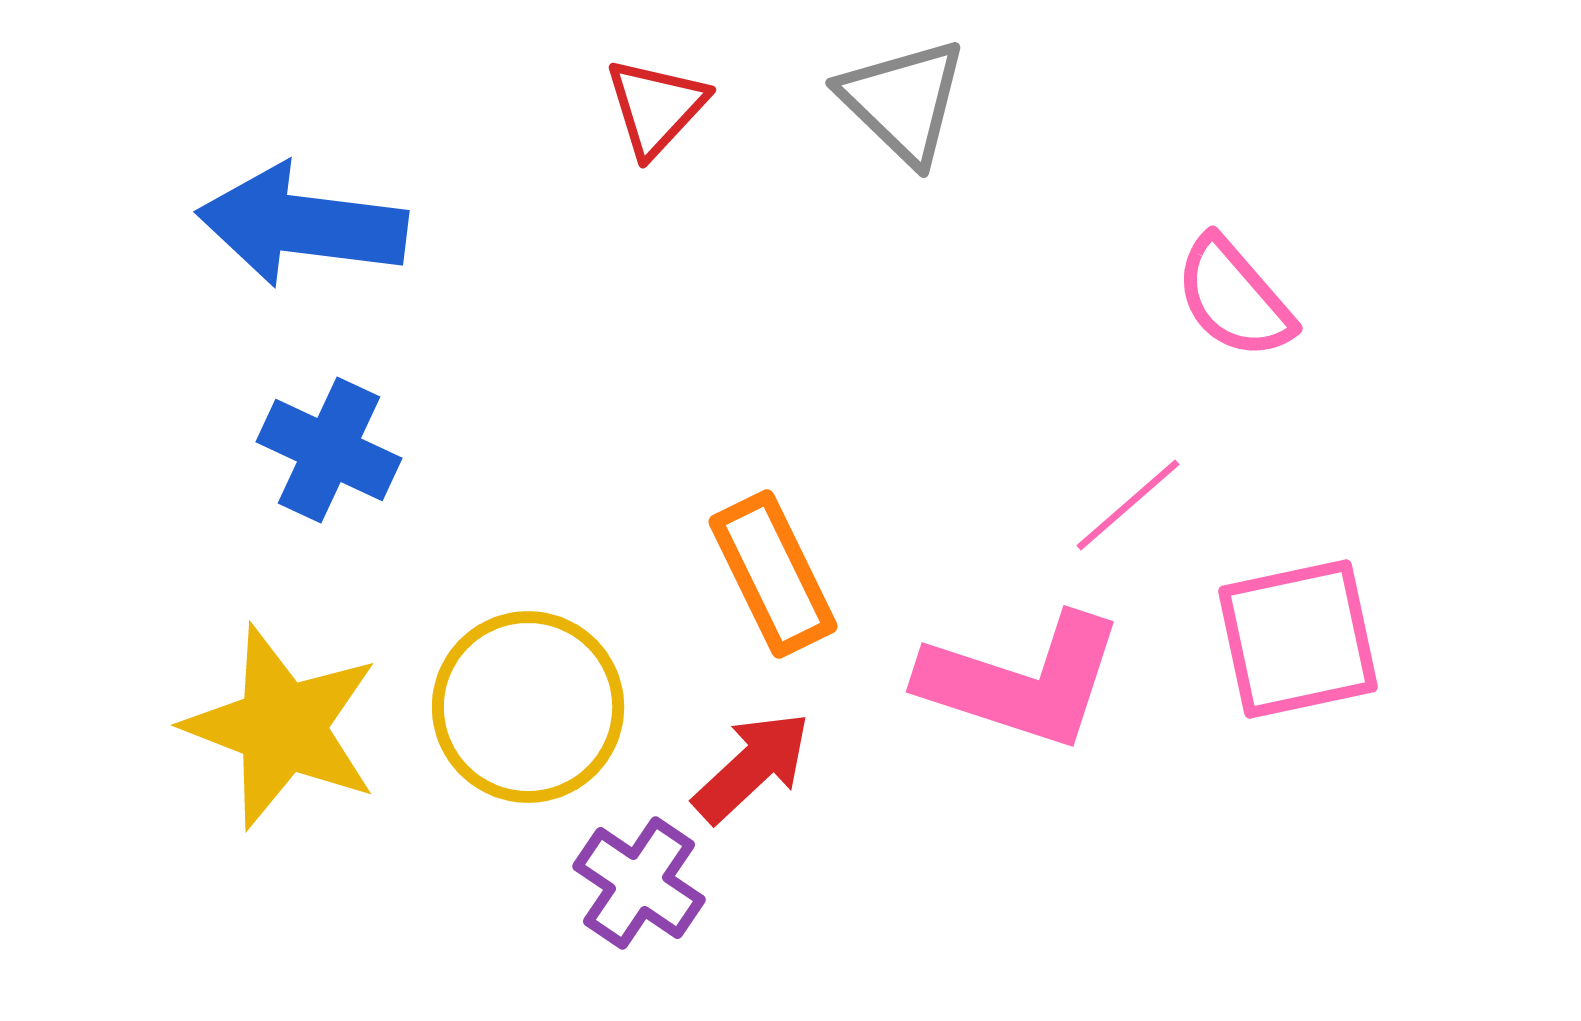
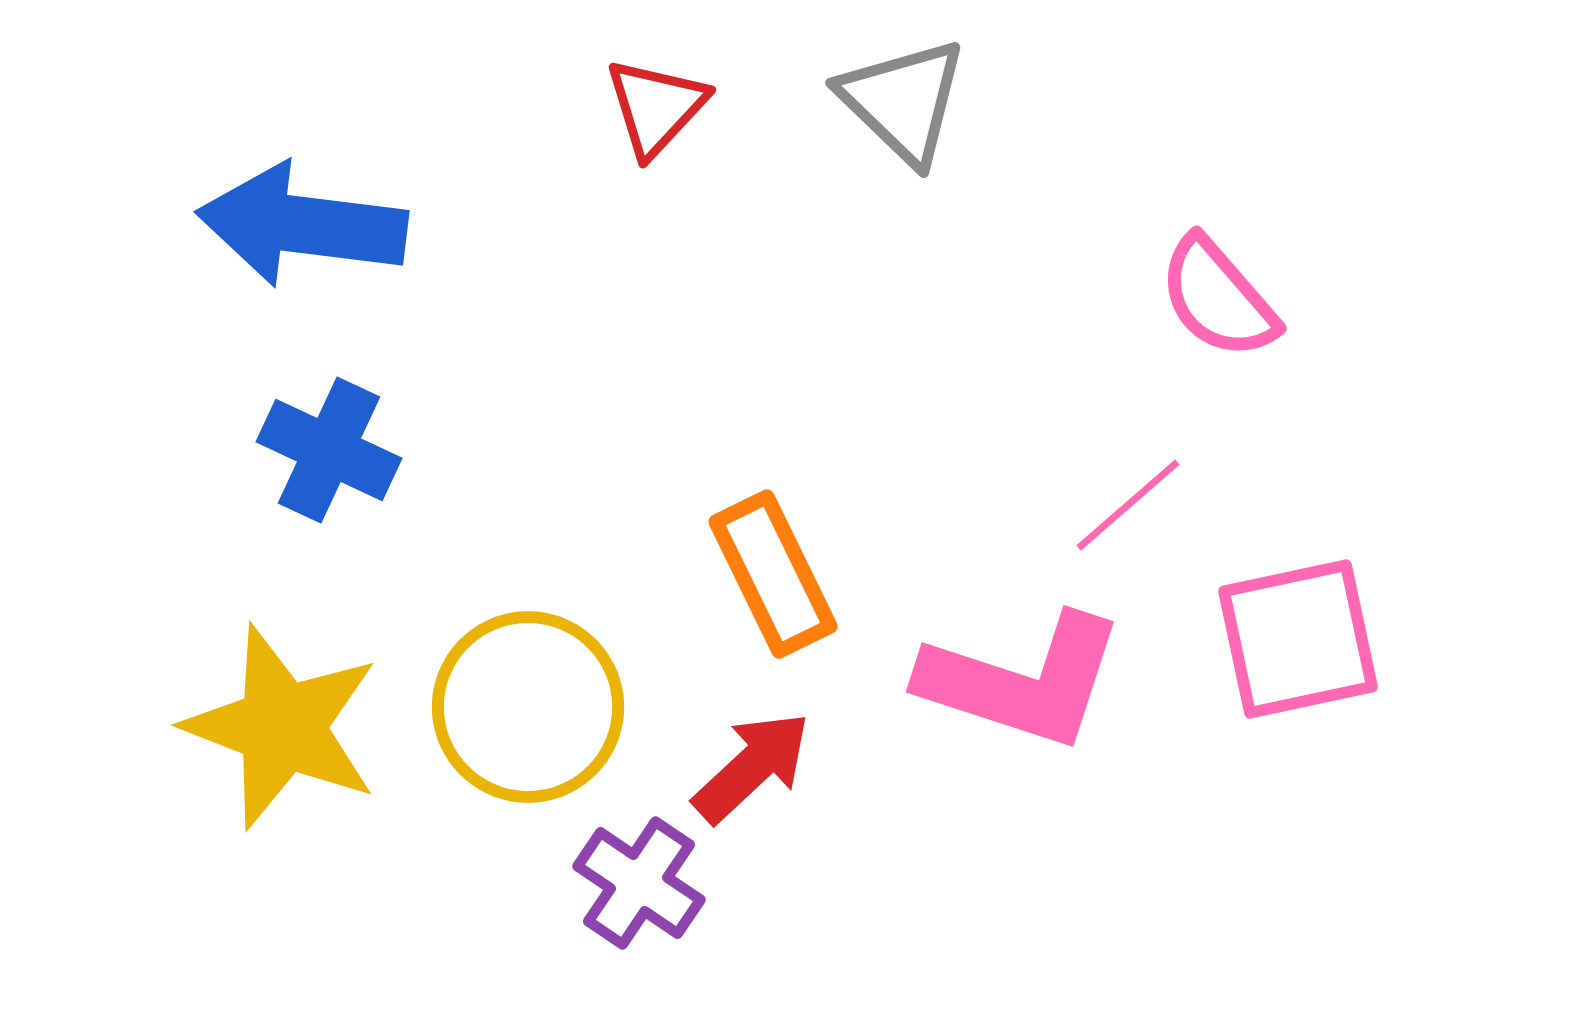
pink semicircle: moved 16 px left
